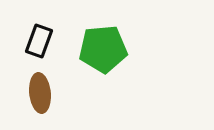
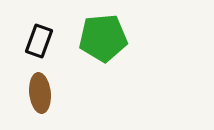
green pentagon: moved 11 px up
